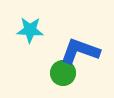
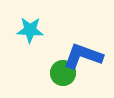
blue L-shape: moved 3 px right, 5 px down
